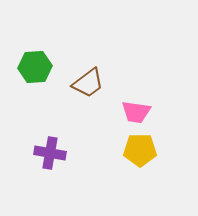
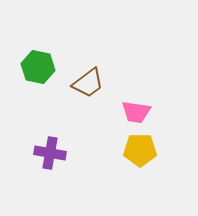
green hexagon: moved 3 px right; rotated 16 degrees clockwise
